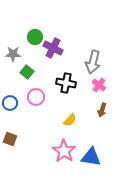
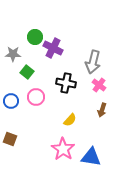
blue circle: moved 1 px right, 2 px up
pink star: moved 1 px left, 2 px up
